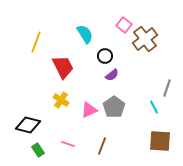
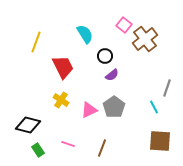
brown line: moved 2 px down
